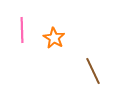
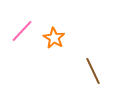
pink line: moved 1 px down; rotated 45 degrees clockwise
